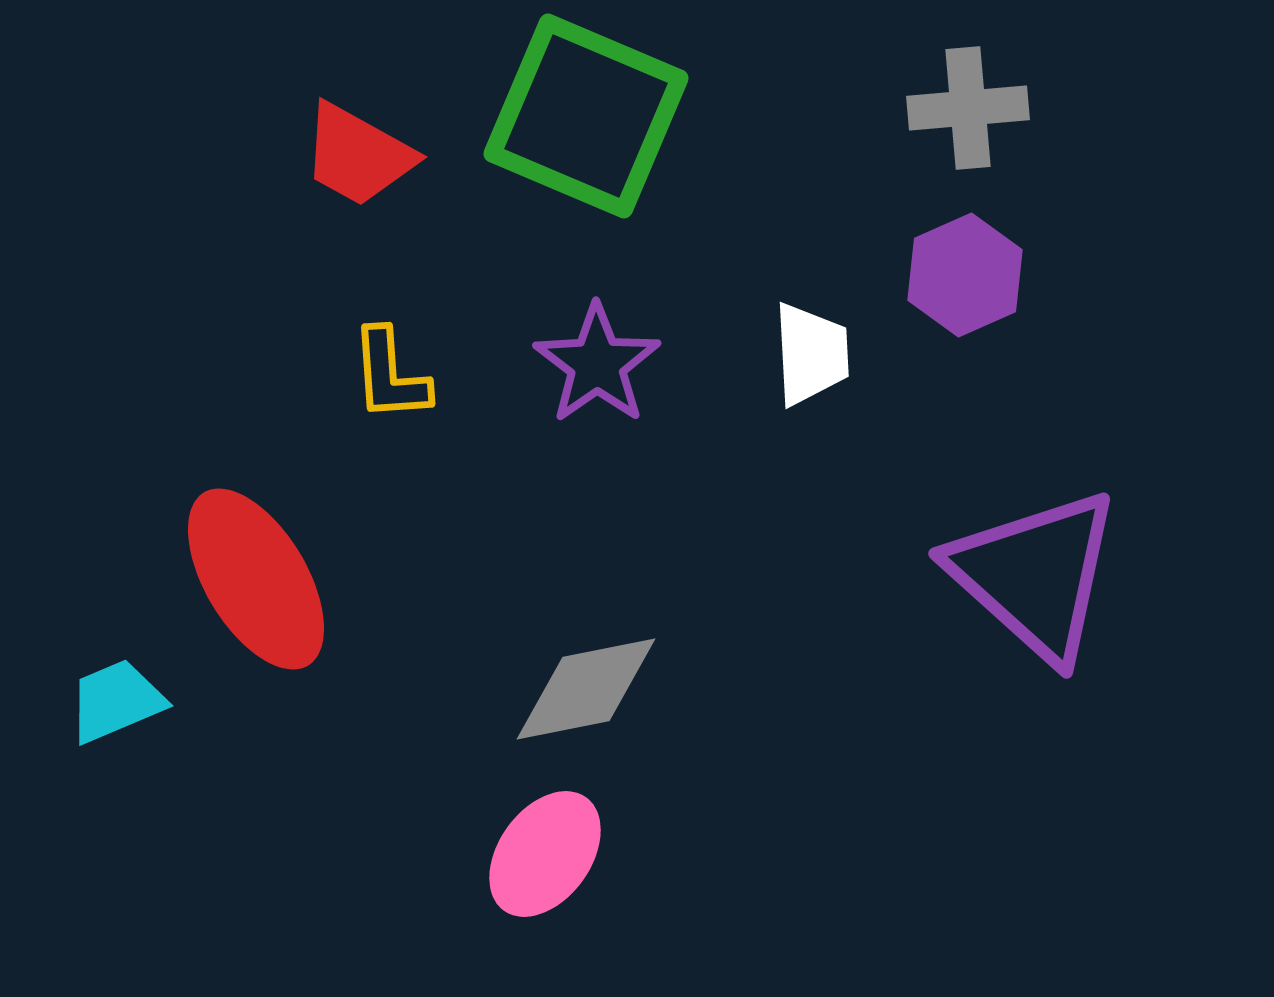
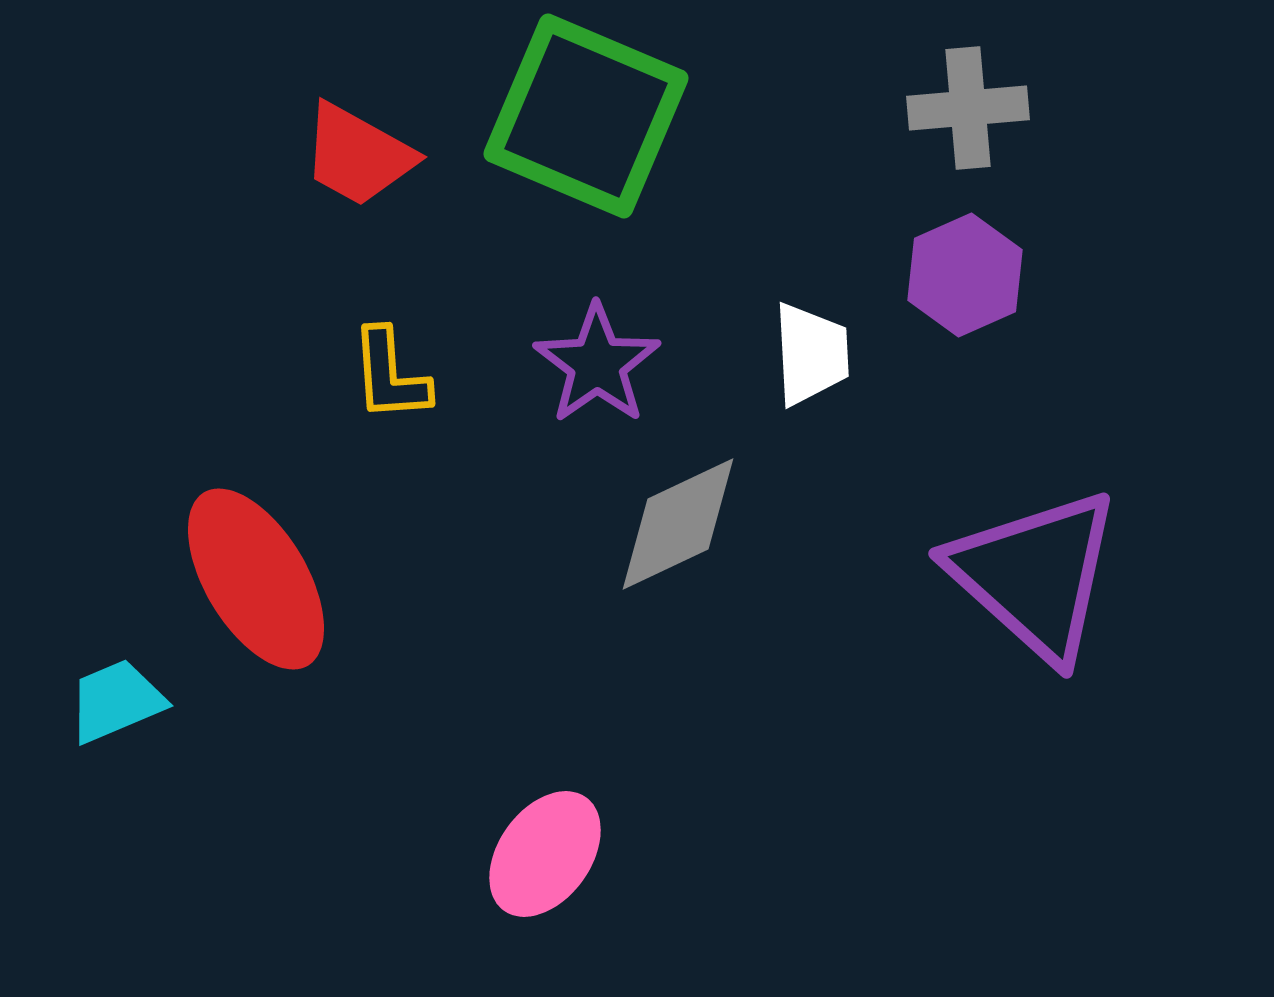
gray diamond: moved 92 px right, 165 px up; rotated 14 degrees counterclockwise
